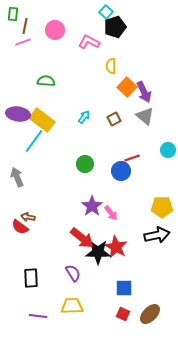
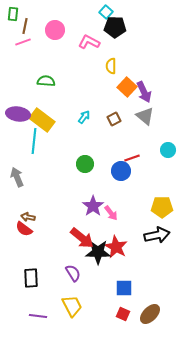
black pentagon: rotated 20 degrees clockwise
cyan line: rotated 30 degrees counterclockwise
purple star: moved 1 px right
red semicircle: moved 4 px right, 2 px down
yellow trapezoid: rotated 65 degrees clockwise
